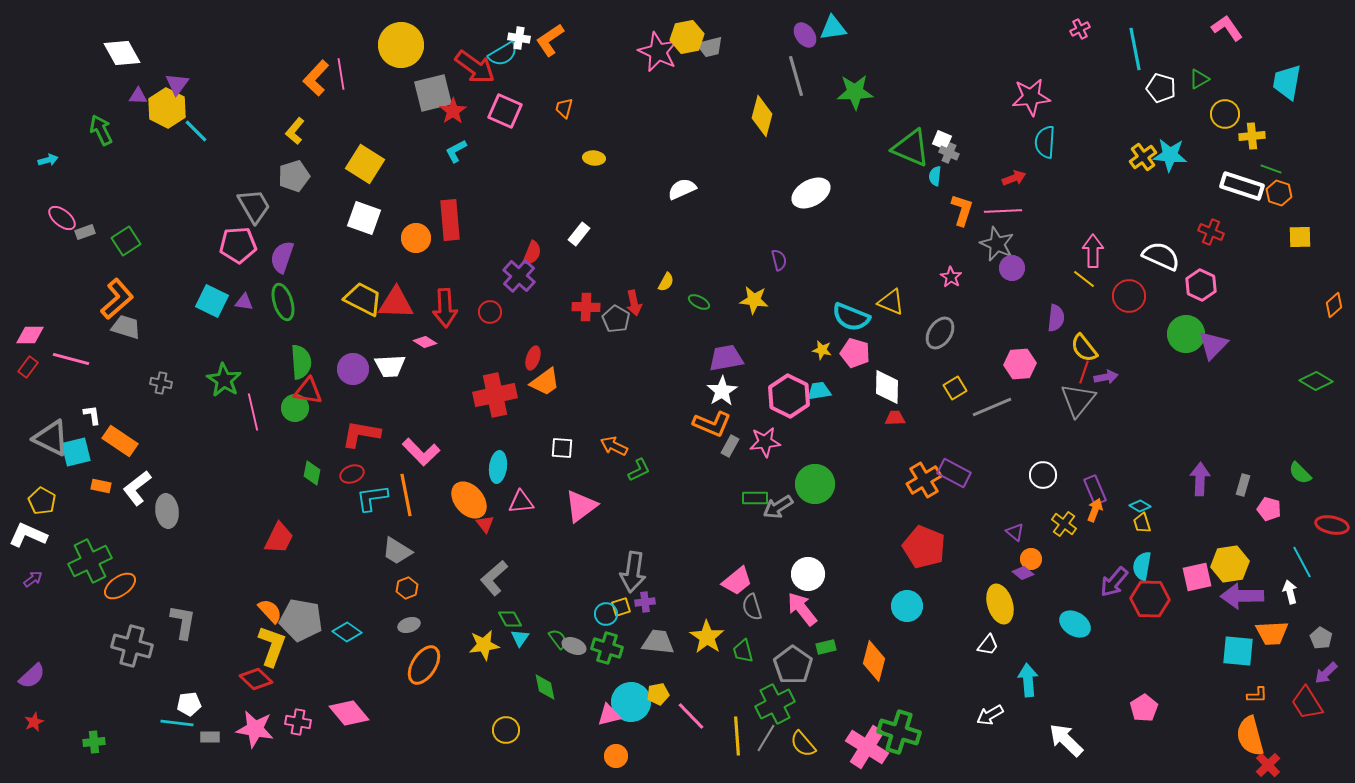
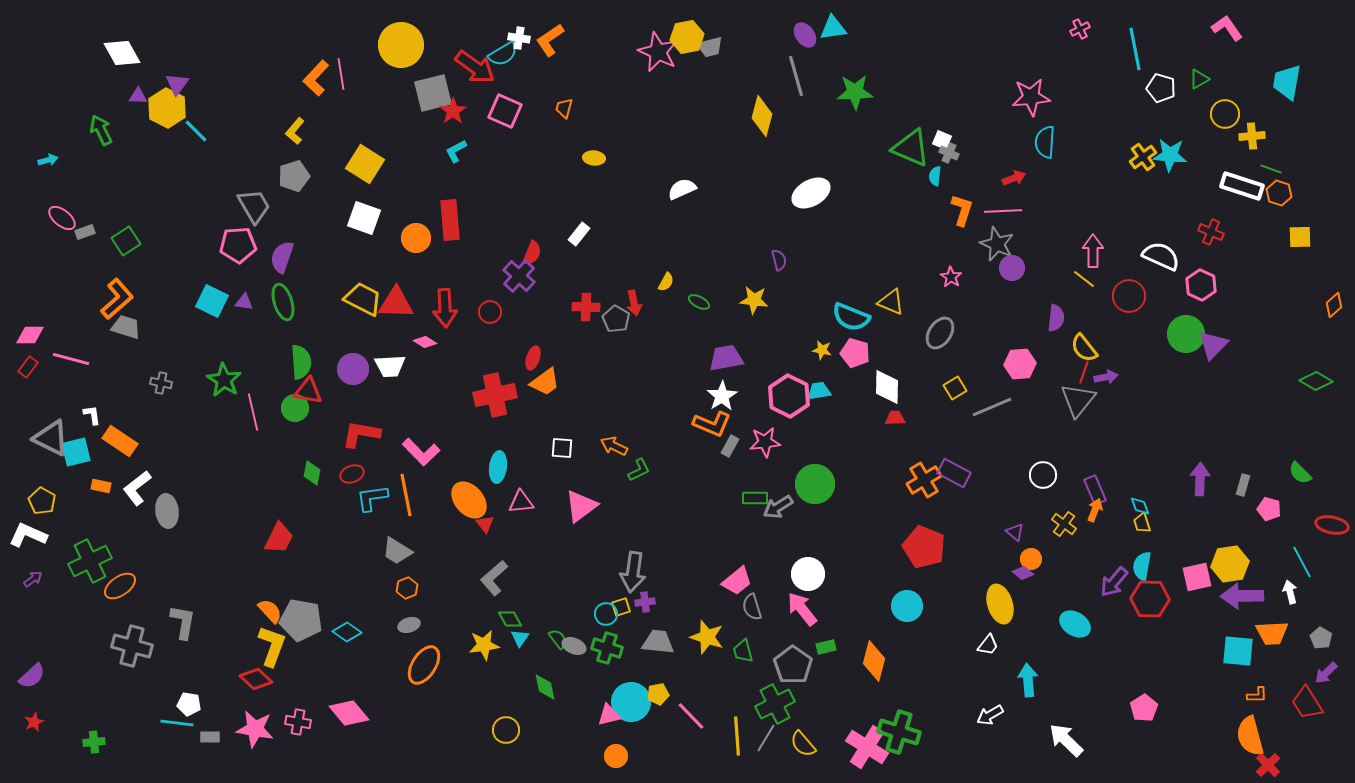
white star at (722, 391): moved 5 px down
cyan diamond at (1140, 506): rotated 40 degrees clockwise
yellow star at (707, 637): rotated 16 degrees counterclockwise
white pentagon at (189, 704): rotated 15 degrees clockwise
